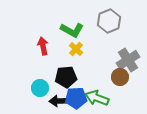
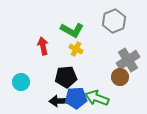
gray hexagon: moved 5 px right
yellow cross: rotated 16 degrees counterclockwise
cyan circle: moved 19 px left, 6 px up
